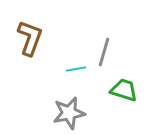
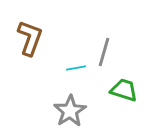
cyan line: moved 1 px up
gray star: moved 1 px right, 2 px up; rotated 20 degrees counterclockwise
